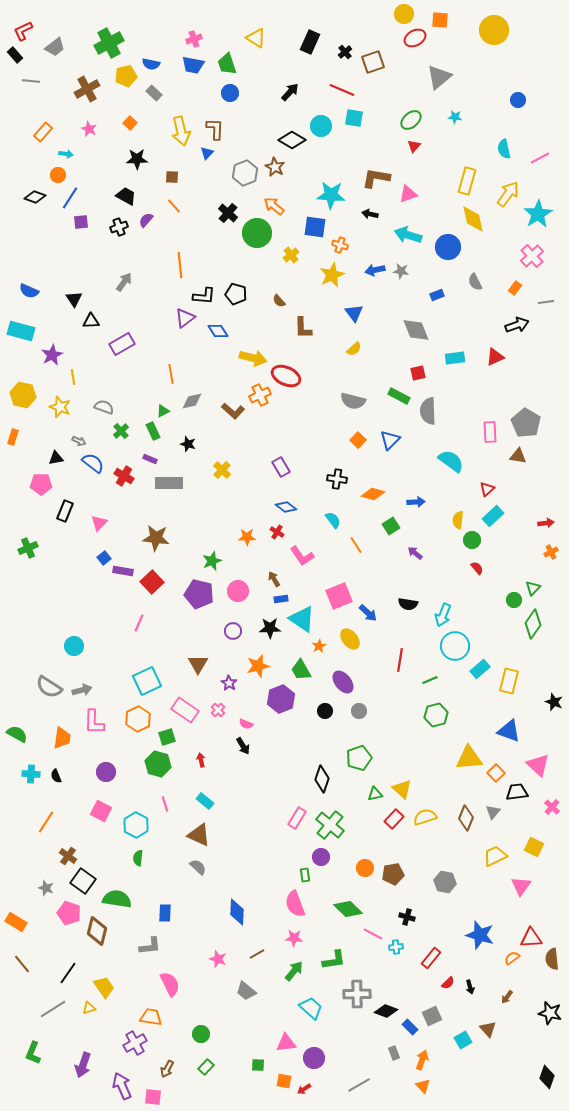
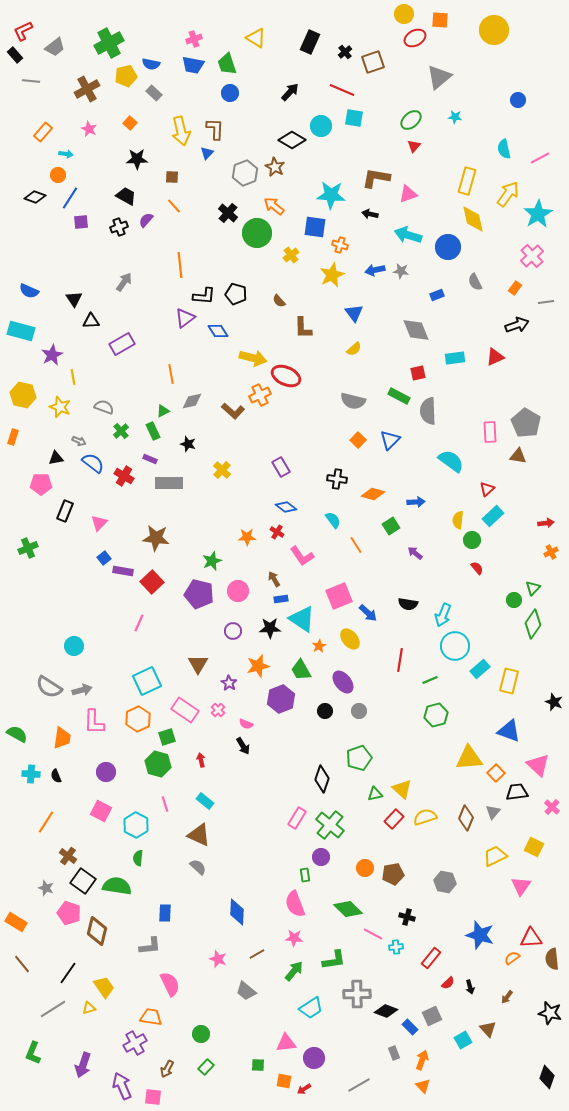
green semicircle at (117, 899): moved 13 px up
cyan trapezoid at (311, 1008): rotated 105 degrees clockwise
